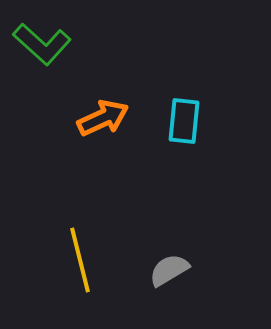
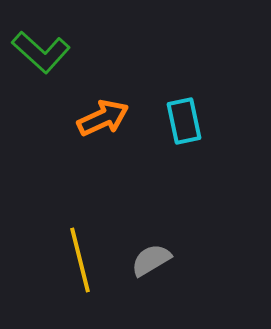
green L-shape: moved 1 px left, 8 px down
cyan rectangle: rotated 18 degrees counterclockwise
gray semicircle: moved 18 px left, 10 px up
